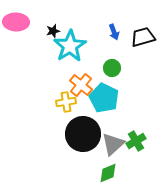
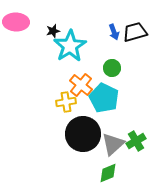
black trapezoid: moved 8 px left, 5 px up
